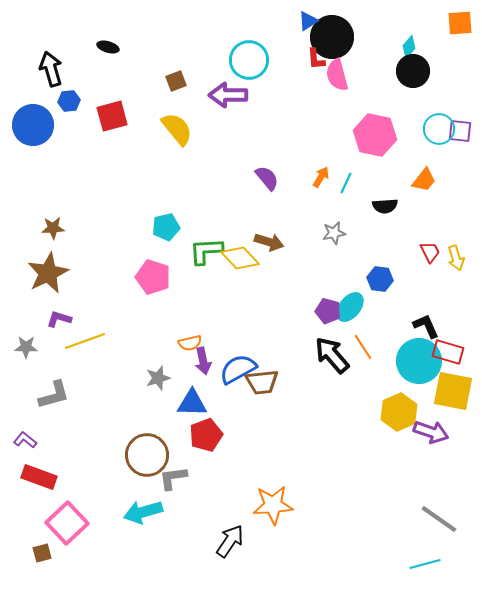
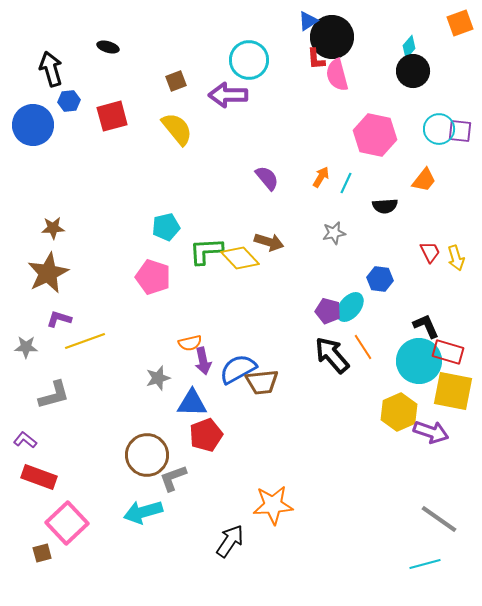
orange square at (460, 23): rotated 16 degrees counterclockwise
gray L-shape at (173, 478): rotated 12 degrees counterclockwise
